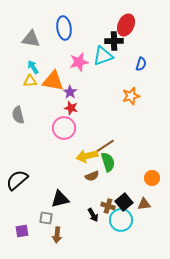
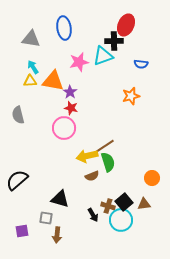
blue semicircle: rotated 80 degrees clockwise
black triangle: rotated 30 degrees clockwise
